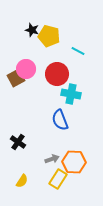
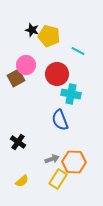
pink circle: moved 4 px up
yellow semicircle: rotated 16 degrees clockwise
